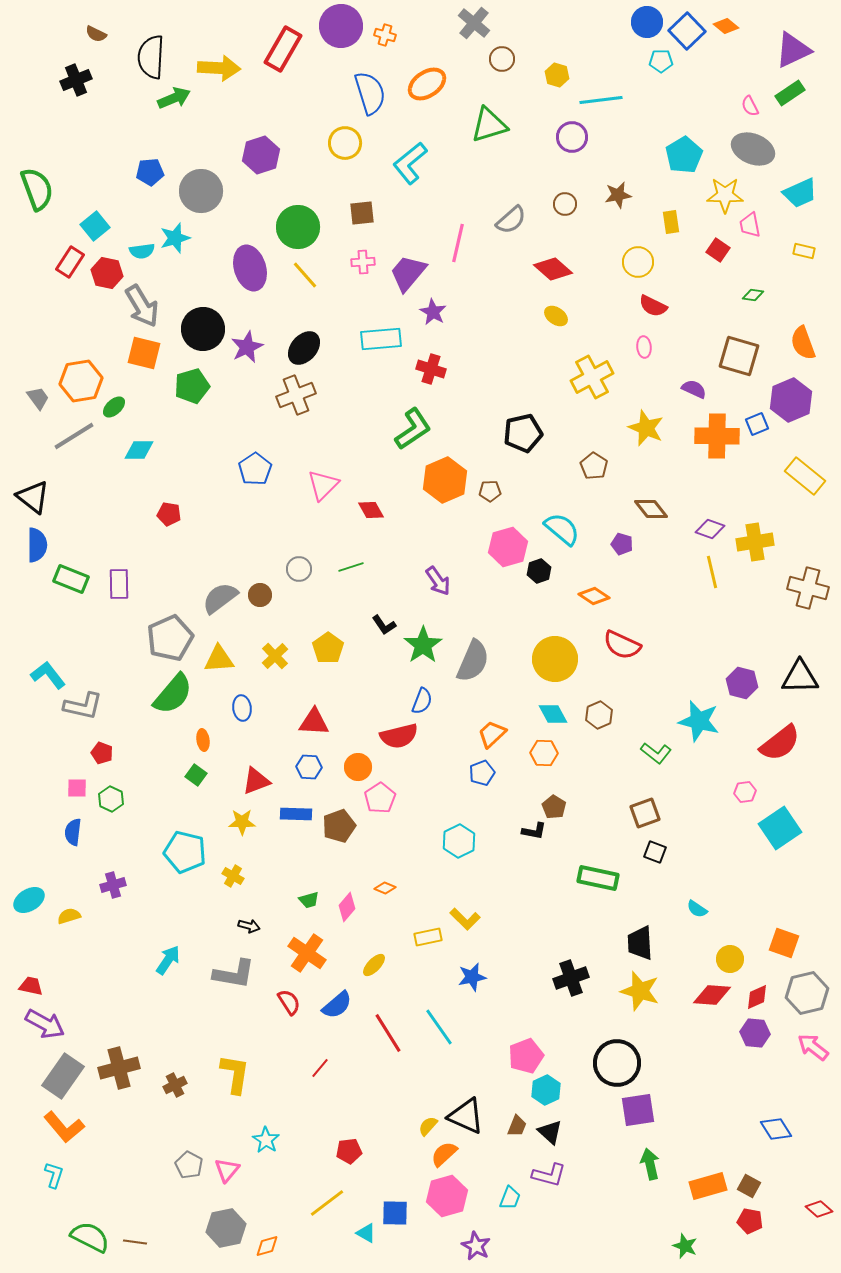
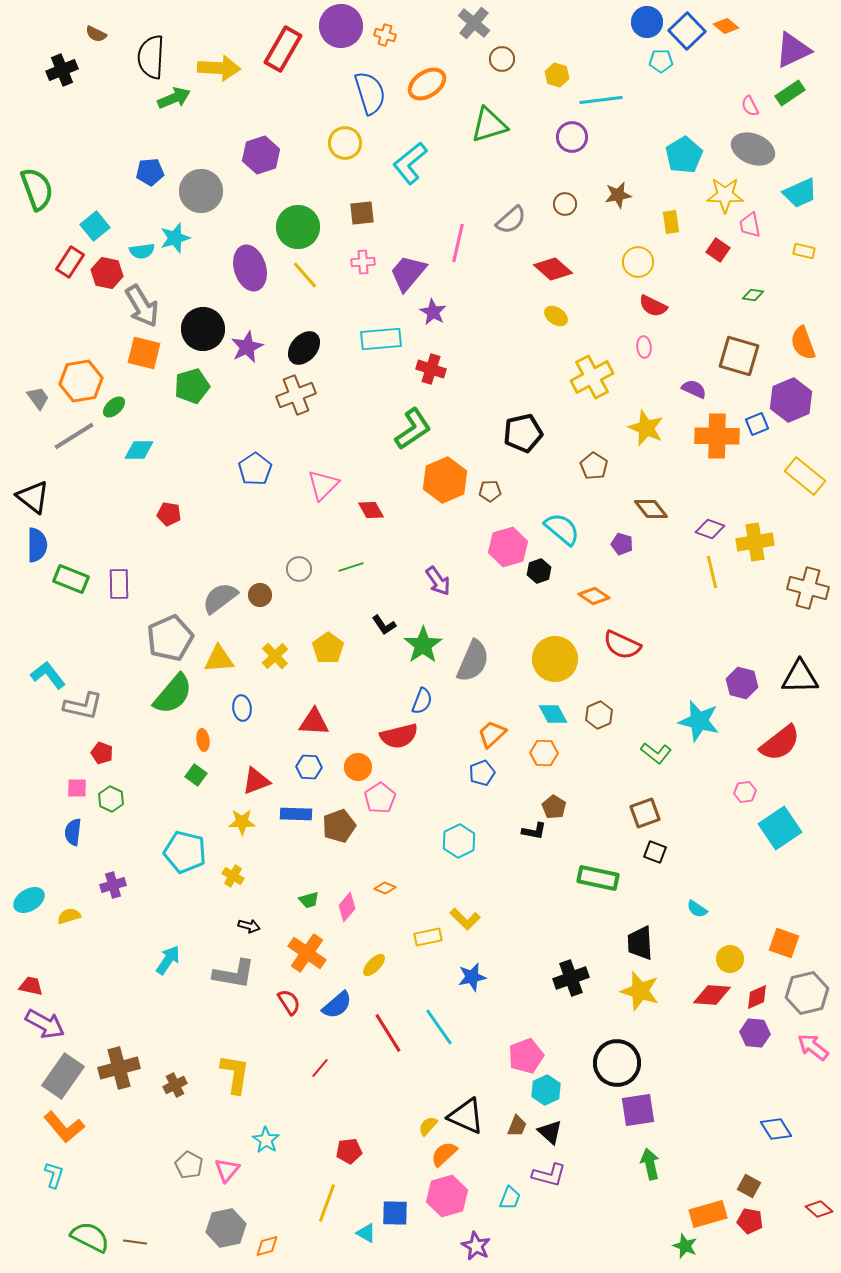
black cross at (76, 80): moved 14 px left, 10 px up
orange rectangle at (708, 1186): moved 28 px down
yellow line at (327, 1203): rotated 33 degrees counterclockwise
